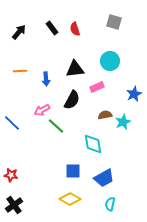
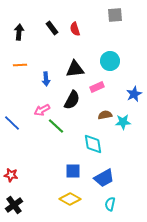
gray square: moved 1 px right, 7 px up; rotated 21 degrees counterclockwise
black arrow: rotated 35 degrees counterclockwise
orange line: moved 6 px up
cyan star: rotated 21 degrees clockwise
